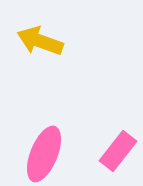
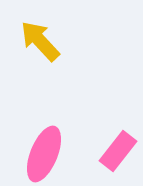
yellow arrow: rotated 27 degrees clockwise
